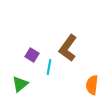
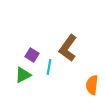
green triangle: moved 3 px right, 9 px up; rotated 12 degrees clockwise
